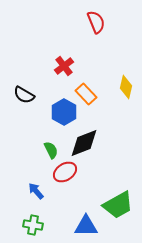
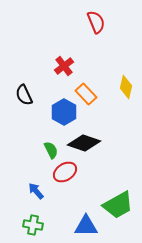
black semicircle: rotated 35 degrees clockwise
black diamond: rotated 40 degrees clockwise
